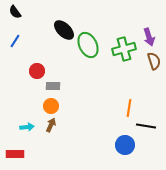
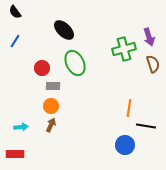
green ellipse: moved 13 px left, 18 px down
brown semicircle: moved 1 px left, 3 px down
red circle: moved 5 px right, 3 px up
cyan arrow: moved 6 px left
